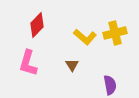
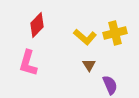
brown triangle: moved 17 px right
purple semicircle: rotated 12 degrees counterclockwise
